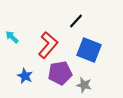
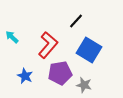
blue square: rotated 10 degrees clockwise
